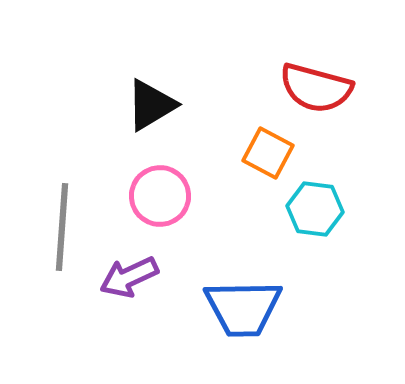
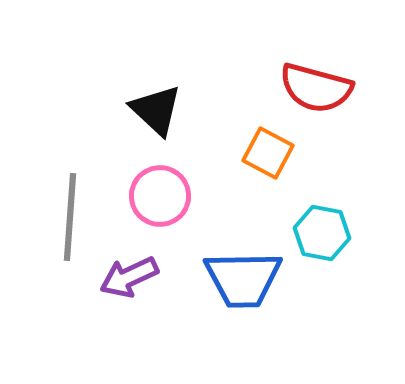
black triangle: moved 5 px right, 5 px down; rotated 46 degrees counterclockwise
cyan hexagon: moved 7 px right, 24 px down; rotated 4 degrees clockwise
gray line: moved 8 px right, 10 px up
blue trapezoid: moved 29 px up
